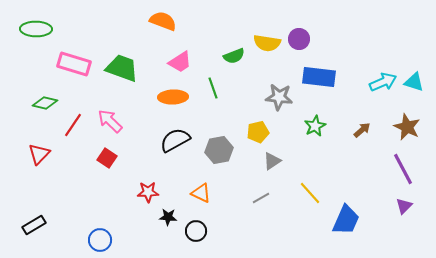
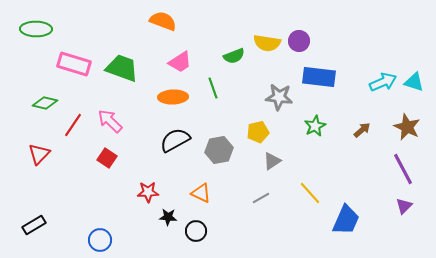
purple circle: moved 2 px down
